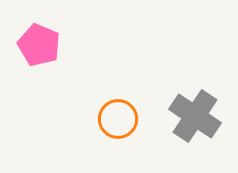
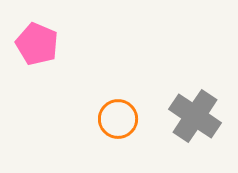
pink pentagon: moved 2 px left, 1 px up
